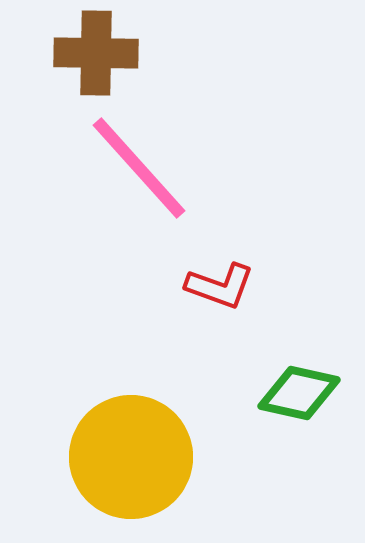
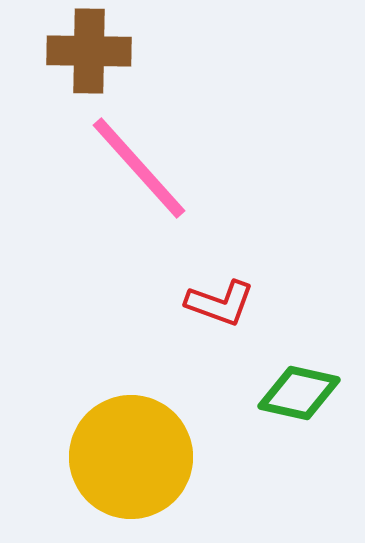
brown cross: moved 7 px left, 2 px up
red L-shape: moved 17 px down
